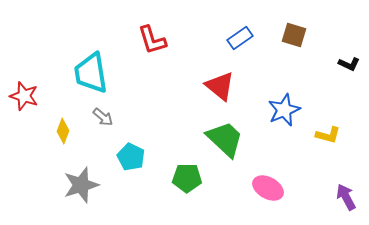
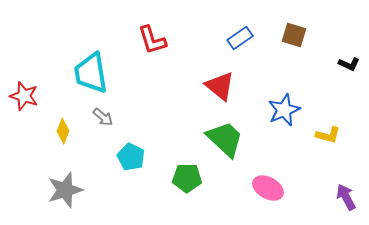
gray star: moved 16 px left, 5 px down
